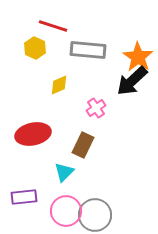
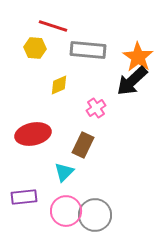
yellow hexagon: rotated 20 degrees counterclockwise
